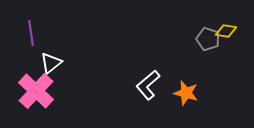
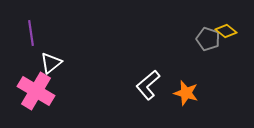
yellow diamond: rotated 30 degrees clockwise
pink cross: rotated 12 degrees counterclockwise
